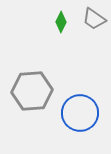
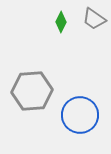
blue circle: moved 2 px down
